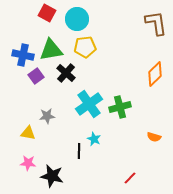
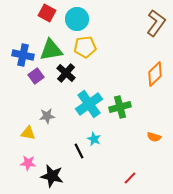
brown L-shape: rotated 44 degrees clockwise
black line: rotated 28 degrees counterclockwise
